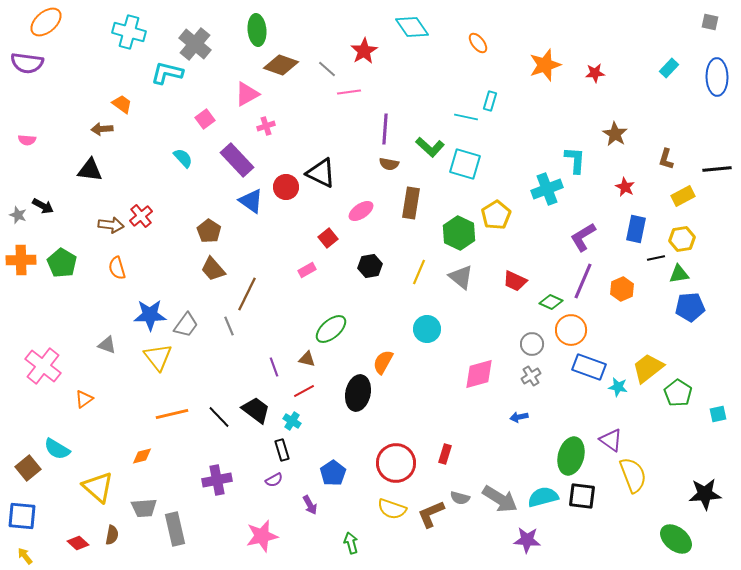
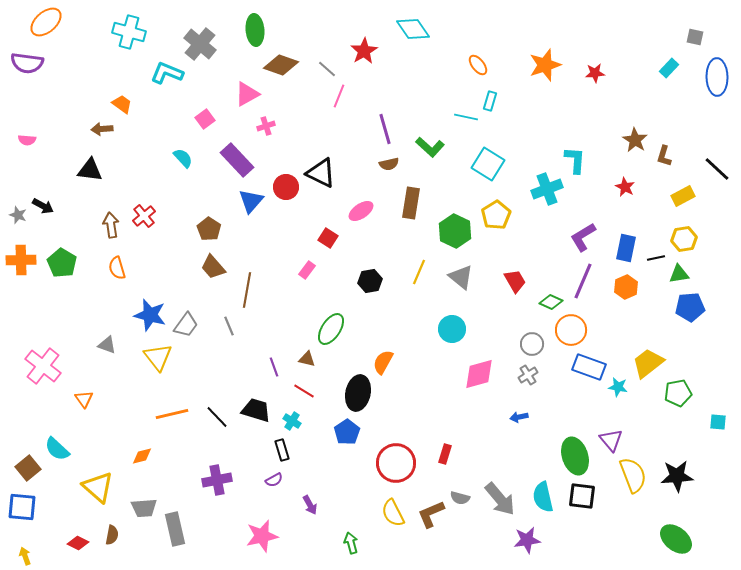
gray square at (710, 22): moved 15 px left, 15 px down
cyan diamond at (412, 27): moved 1 px right, 2 px down
green ellipse at (257, 30): moved 2 px left
orange ellipse at (478, 43): moved 22 px down
gray cross at (195, 44): moved 5 px right
cyan L-shape at (167, 73): rotated 8 degrees clockwise
pink line at (349, 92): moved 10 px left, 4 px down; rotated 60 degrees counterclockwise
purple line at (385, 129): rotated 20 degrees counterclockwise
brown star at (615, 134): moved 20 px right, 6 px down
brown L-shape at (666, 159): moved 2 px left, 3 px up
brown semicircle at (389, 164): rotated 24 degrees counterclockwise
cyan square at (465, 164): moved 23 px right; rotated 16 degrees clockwise
black line at (717, 169): rotated 48 degrees clockwise
blue triangle at (251, 201): rotated 36 degrees clockwise
red cross at (141, 216): moved 3 px right
brown arrow at (111, 225): rotated 105 degrees counterclockwise
blue rectangle at (636, 229): moved 10 px left, 19 px down
brown pentagon at (209, 231): moved 2 px up
green hexagon at (459, 233): moved 4 px left, 2 px up
red square at (328, 238): rotated 18 degrees counterclockwise
yellow hexagon at (682, 239): moved 2 px right
black hexagon at (370, 266): moved 15 px down
brown trapezoid at (213, 269): moved 2 px up
pink rectangle at (307, 270): rotated 24 degrees counterclockwise
red trapezoid at (515, 281): rotated 145 degrees counterclockwise
orange hexagon at (622, 289): moved 4 px right, 2 px up
brown line at (247, 294): moved 4 px up; rotated 16 degrees counterclockwise
blue star at (150, 315): rotated 16 degrees clockwise
green ellipse at (331, 329): rotated 16 degrees counterclockwise
cyan circle at (427, 329): moved 25 px right
yellow trapezoid at (648, 368): moved 5 px up
gray cross at (531, 376): moved 3 px left, 1 px up
red line at (304, 391): rotated 60 degrees clockwise
green pentagon at (678, 393): rotated 28 degrees clockwise
orange triangle at (84, 399): rotated 30 degrees counterclockwise
black trapezoid at (256, 410): rotated 20 degrees counterclockwise
cyan square at (718, 414): moved 8 px down; rotated 18 degrees clockwise
black line at (219, 417): moved 2 px left
purple triangle at (611, 440): rotated 15 degrees clockwise
cyan semicircle at (57, 449): rotated 12 degrees clockwise
green ellipse at (571, 456): moved 4 px right; rotated 33 degrees counterclockwise
blue pentagon at (333, 473): moved 14 px right, 41 px up
black star at (705, 494): moved 28 px left, 18 px up
cyan semicircle at (543, 497): rotated 88 degrees counterclockwise
gray arrow at (500, 499): rotated 18 degrees clockwise
yellow semicircle at (392, 509): moved 1 px right, 4 px down; rotated 44 degrees clockwise
blue square at (22, 516): moved 9 px up
purple star at (527, 540): rotated 12 degrees counterclockwise
red diamond at (78, 543): rotated 15 degrees counterclockwise
yellow arrow at (25, 556): rotated 18 degrees clockwise
